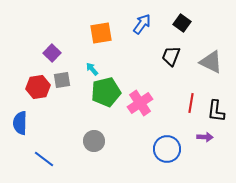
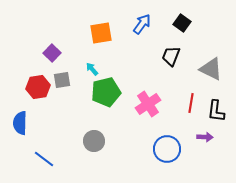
gray triangle: moved 7 px down
pink cross: moved 8 px right, 1 px down
